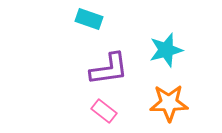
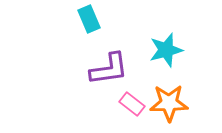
cyan rectangle: rotated 48 degrees clockwise
pink rectangle: moved 28 px right, 7 px up
